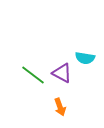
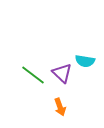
cyan semicircle: moved 3 px down
purple triangle: rotated 15 degrees clockwise
